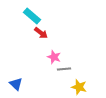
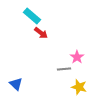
pink star: moved 23 px right; rotated 16 degrees clockwise
